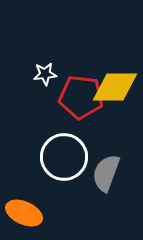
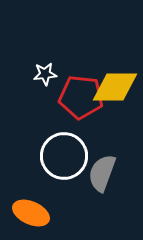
white circle: moved 1 px up
gray semicircle: moved 4 px left
orange ellipse: moved 7 px right
